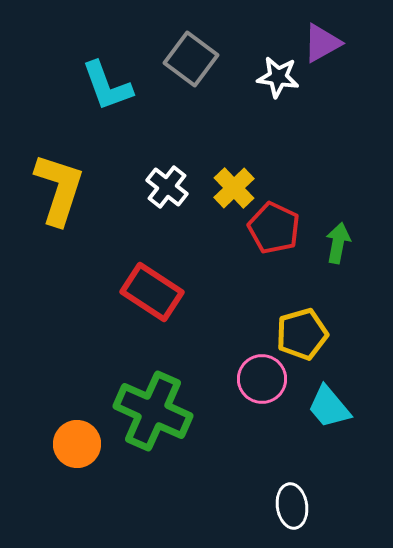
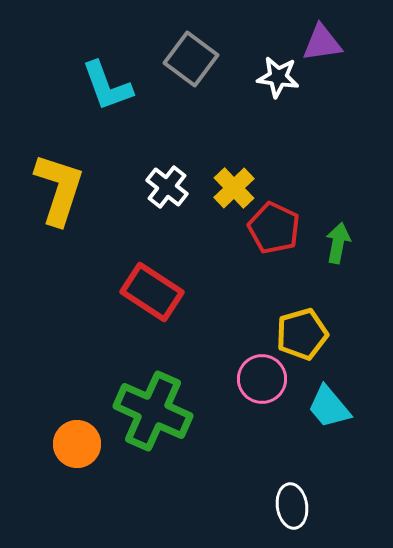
purple triangle: rotated 21 degrees clockwise
